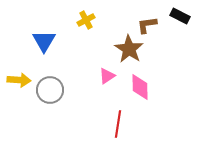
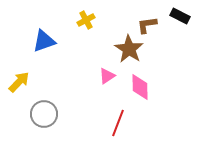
blue triangle: rotated 40 degrees clockwise
yellow arrow: moved 2 px down; rotated 50 degrees counterclockwise
gray circle: moved 6 px left, 24 px down
red line: moved 1 px up; rotated 12 degrees clockwise
